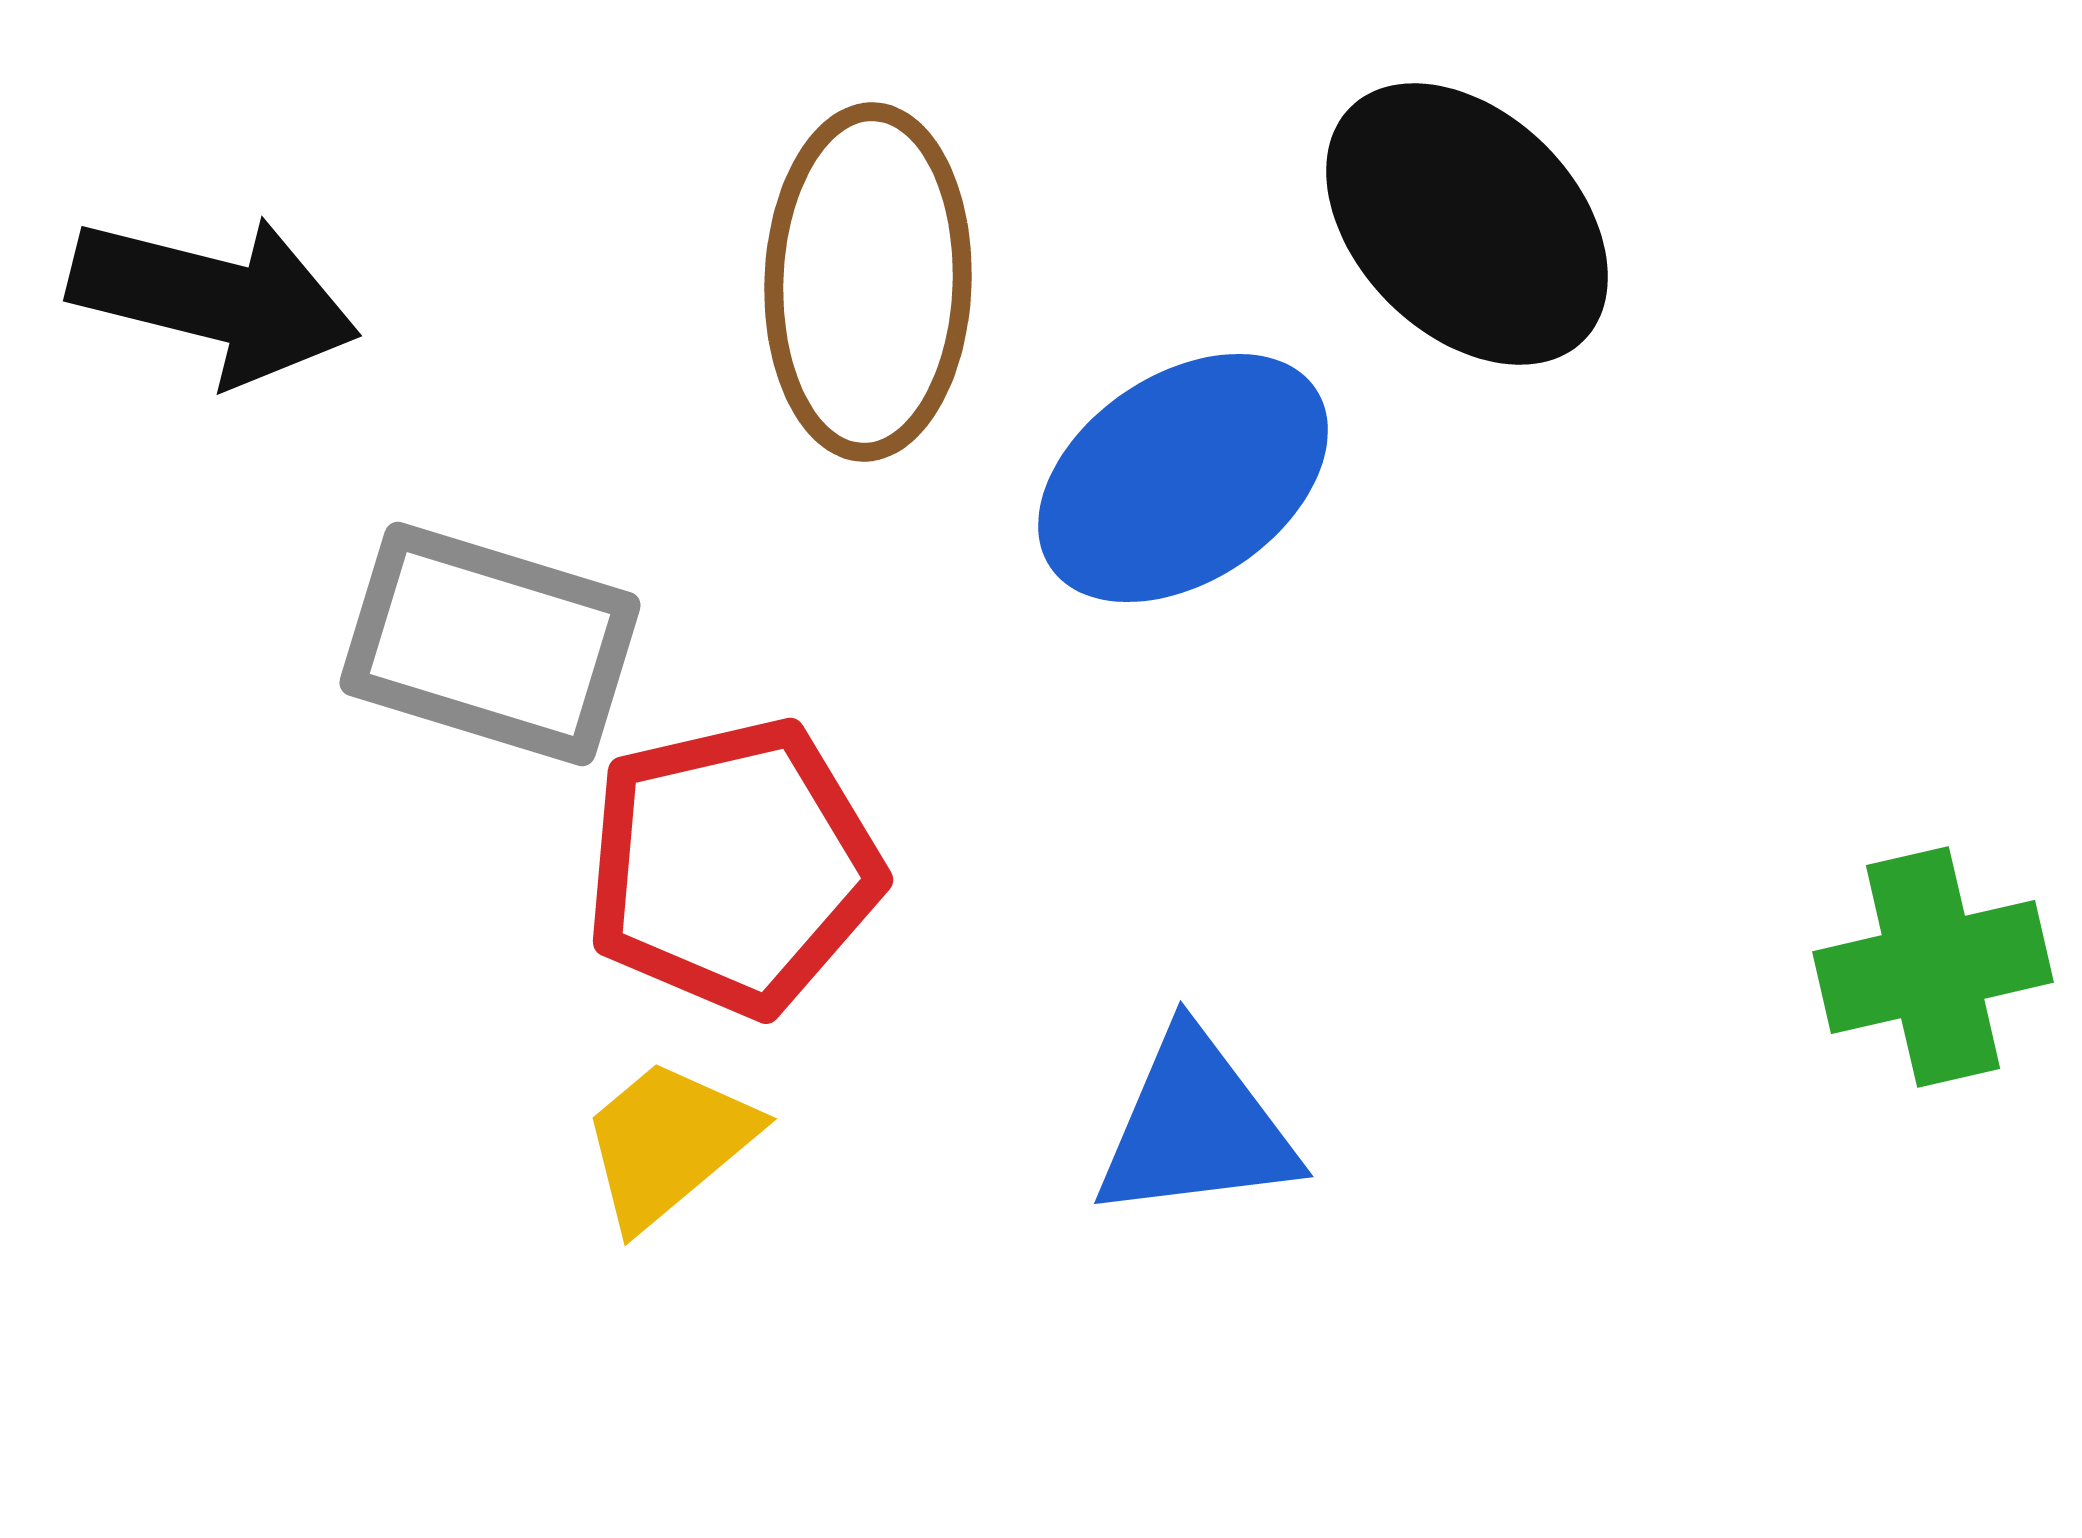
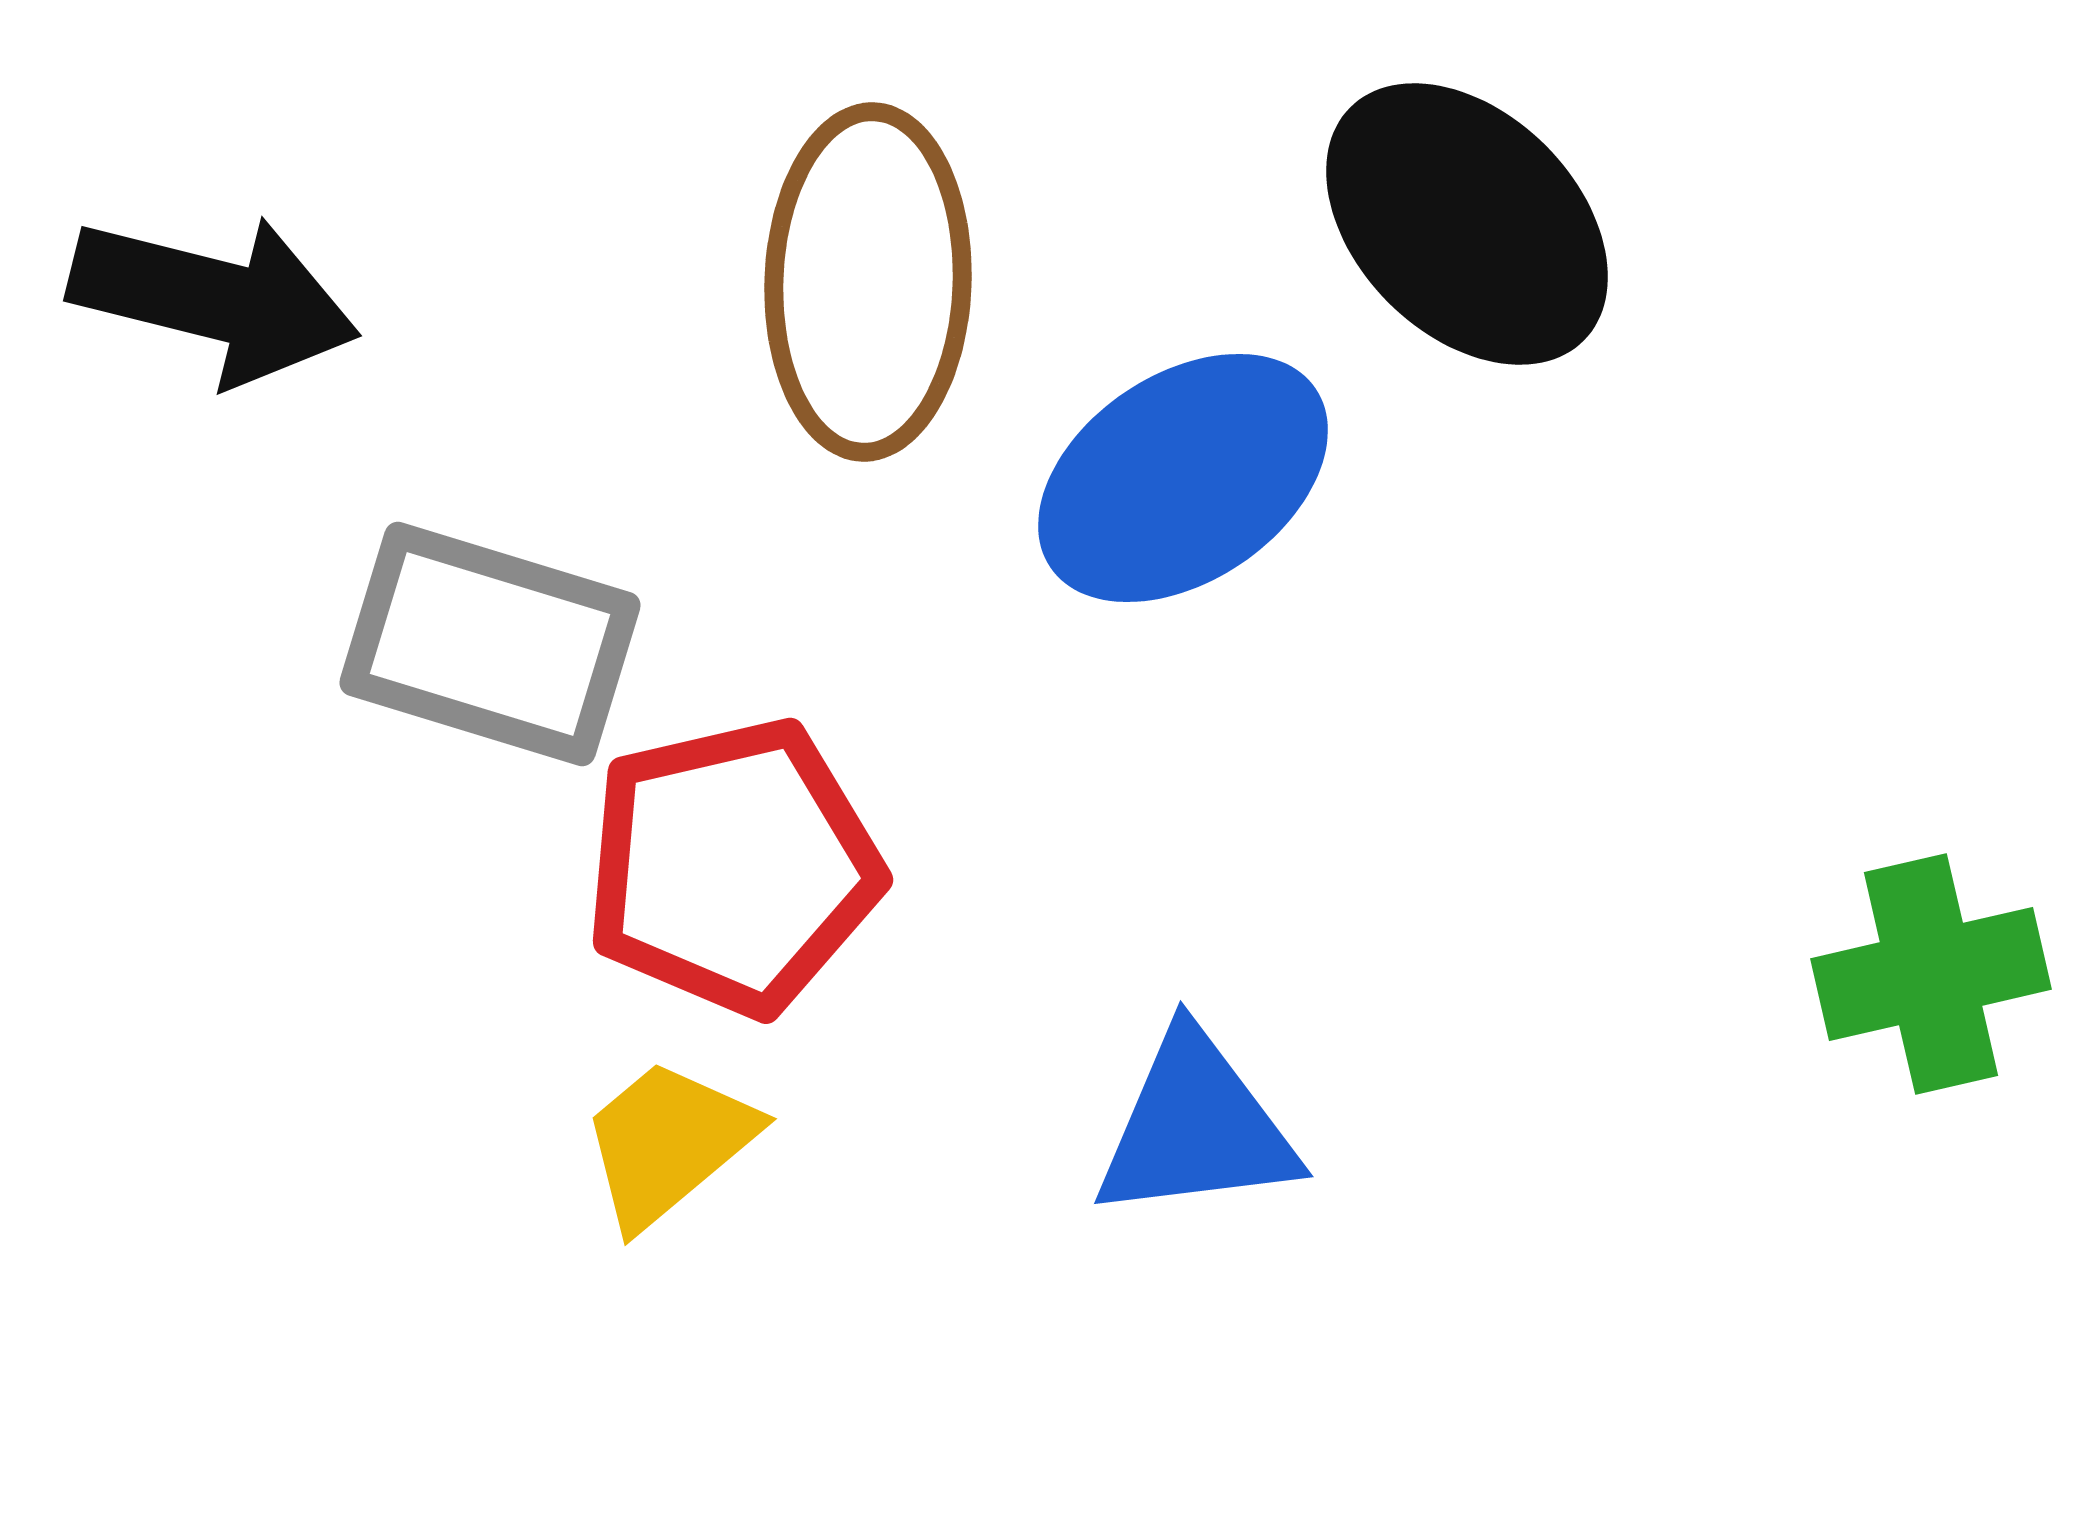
green cross: moved 2 px left, 7 px down
